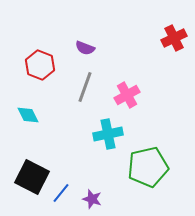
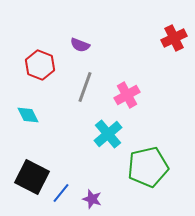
purple semicircle: moved 5 px left, 3 px up
cyan cross: rotated 28 degrees counterclockwise
